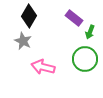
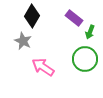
black diamond: moved 3 px right
pink arrow: rotated 20 degrees clockwise
